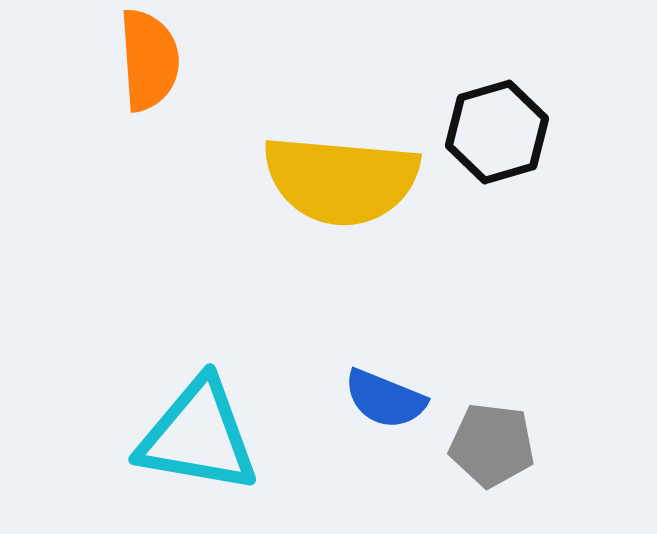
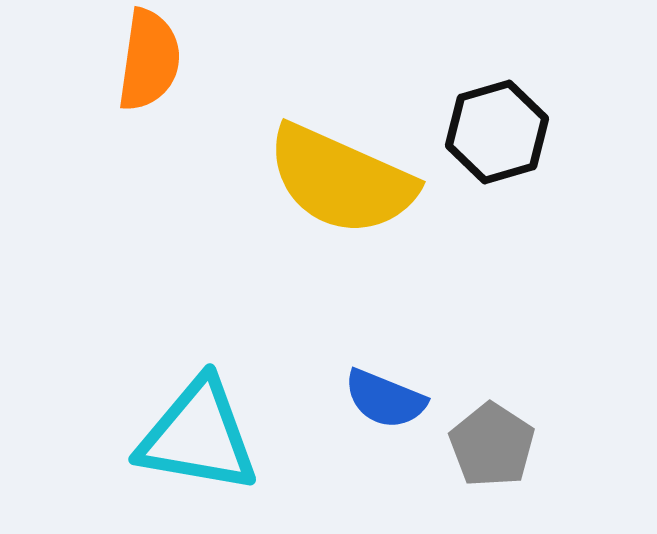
orange semicircle: rotated 12 degrees clockwise
yellow semicircle: rotated 19 degrees clockwise
gray pentagon: rotated 26 degrees clockwise
